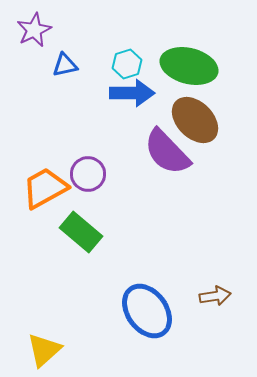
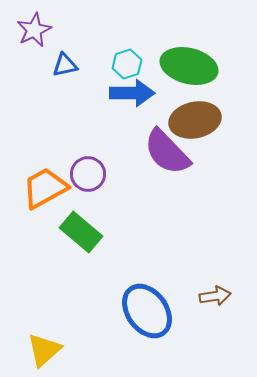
brown ellipse: rotated 57 degrees counterclockwise
